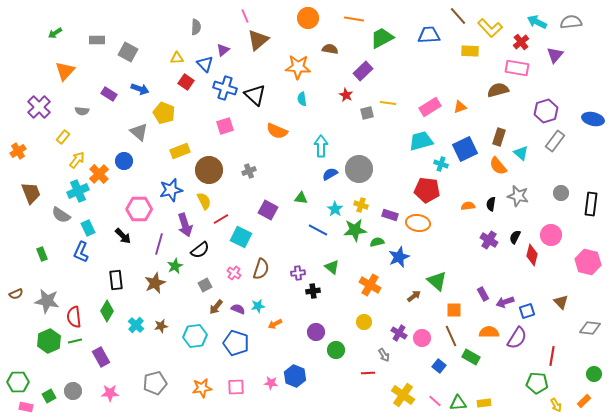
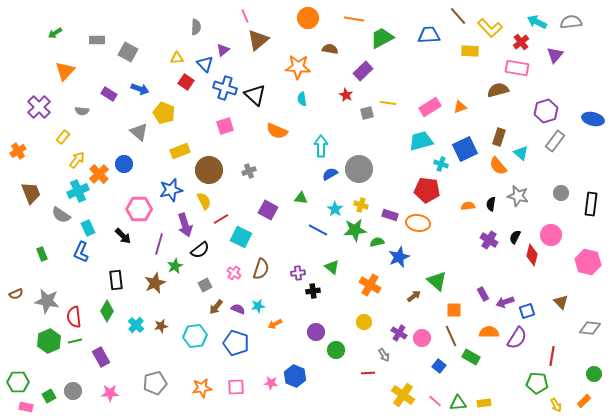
blue circle at (124, 161): moved 3 px down
